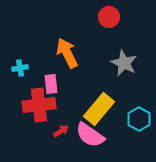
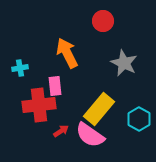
red circle: moved 6 px left, 4 px down
pink rectangle: moved 4 px right, 2 px down
